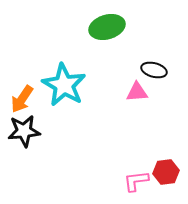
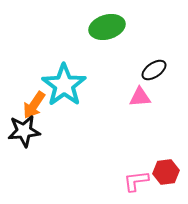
black ellipse: rotated 50 degrees counterclockwise
cyan star: rotated 6 degrees clockwise
pink triangle: moved 3 px right, 5 px down
orange arrow: moved 12 px right, 6 px down
